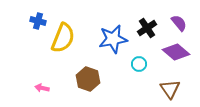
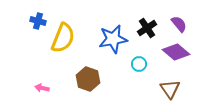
purple semicircle: moved 1 px down
